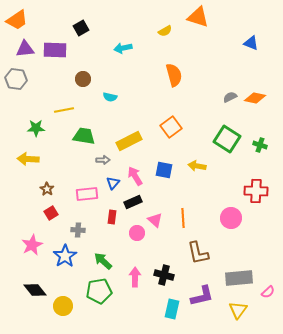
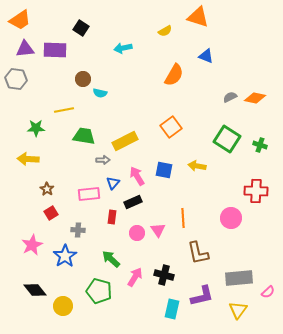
orange trapezoid at (17, 20): moved 3 px right
black square at (81, 28): rotated 28 degrees counterclockwise
blue triangle at (251, 43): moved 45 px left, 13 px down
orange semicircle at (174, 75): rotated 45 degrees clockwise
cyan semicircle at (110, 97): moved 10 px left, 4 px up
yellow rectangle at (129, 141): moved 4 px left
pink arrow at (135, 176): moved 2 px right
pink rectangle at (87, 194): moved 2 px right
pink triangle at (155, 220): moved 3 px right, 10 px down; rotated 14 degrees clockwise
green arrow at (103, 261): moved 8 px right, 2 px up
pink arrow at (135, 277): rotated 30 degrees clockwise
green pentagon at (99, 291): rotated 25 degrees clockwise
